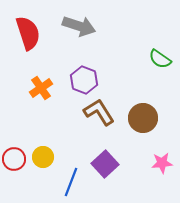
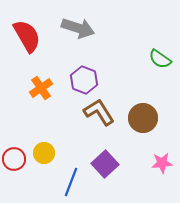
gray arrow: moved 1 px left, 2 px down
red semicircle: moved 1 px left, 3 px down; rotated 12 degrees counterclockwise
yellow circle: moved 1 px right, 4 px up
